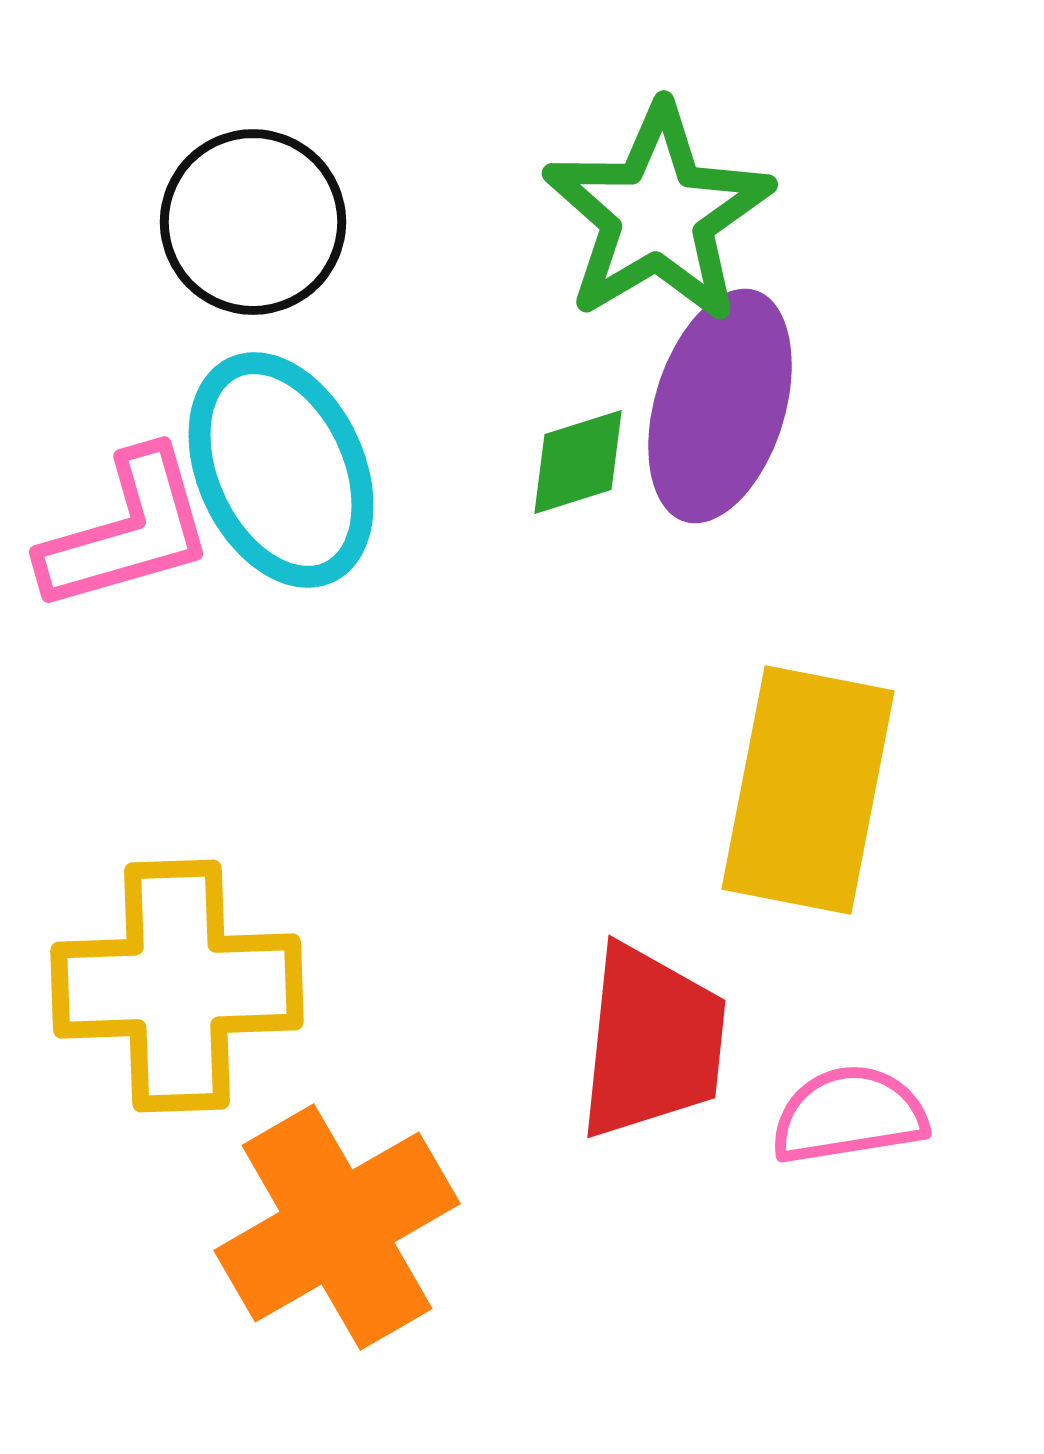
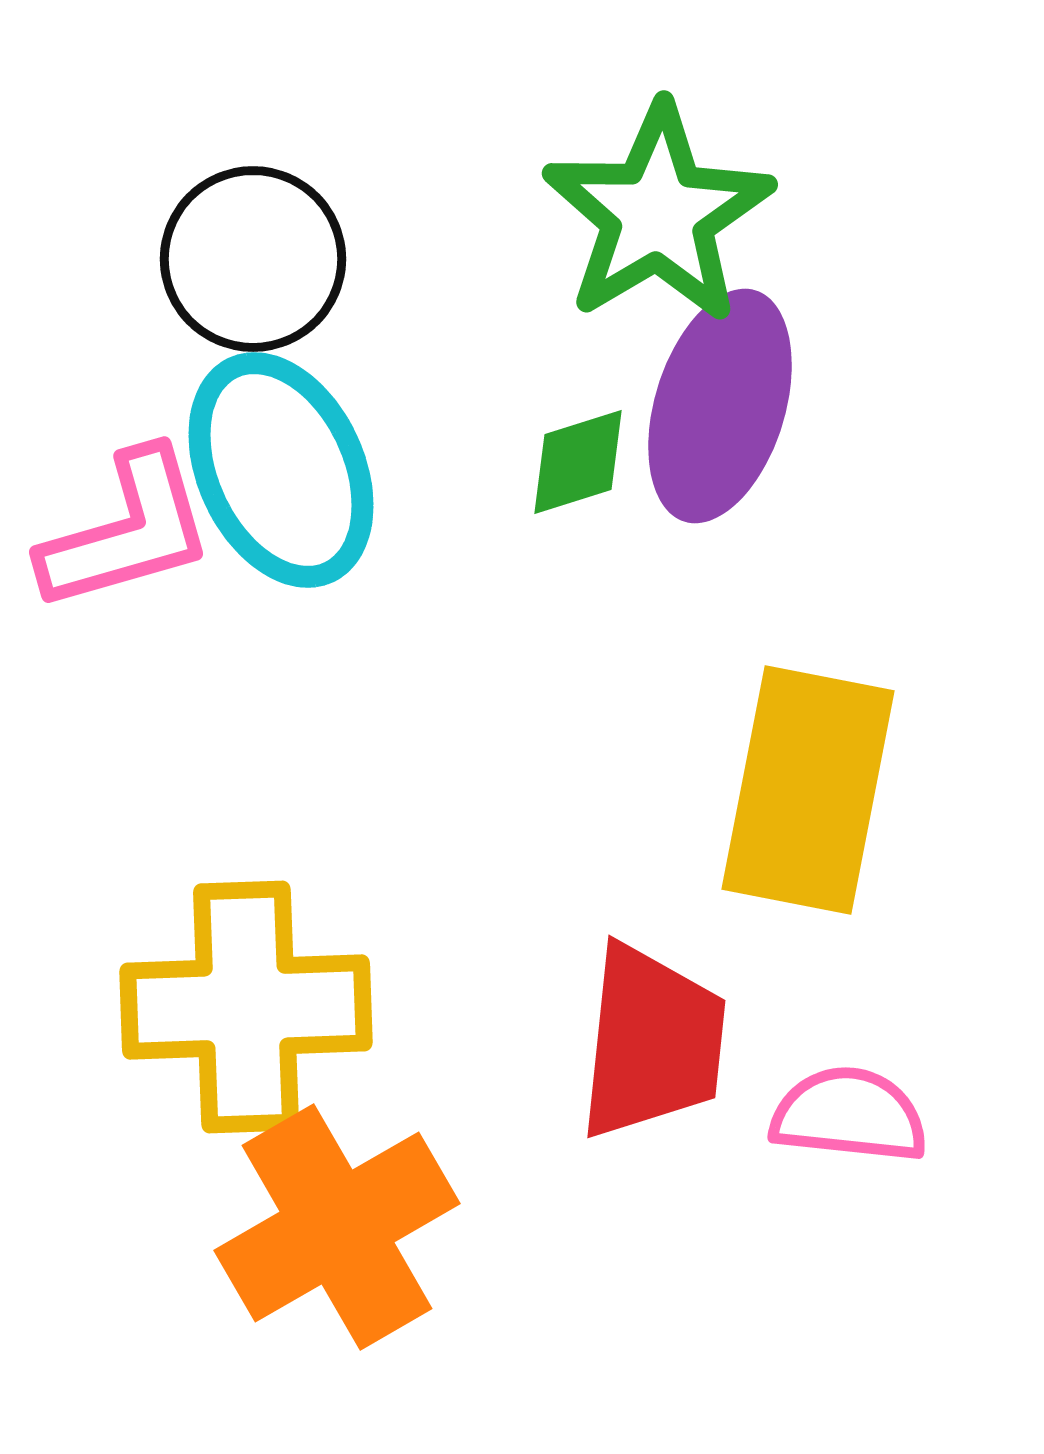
black circle: moved 37 px down
yellow cross: moved 69 px right, 21 px down
pink semicircle: rotated 15 degrees clockwise
